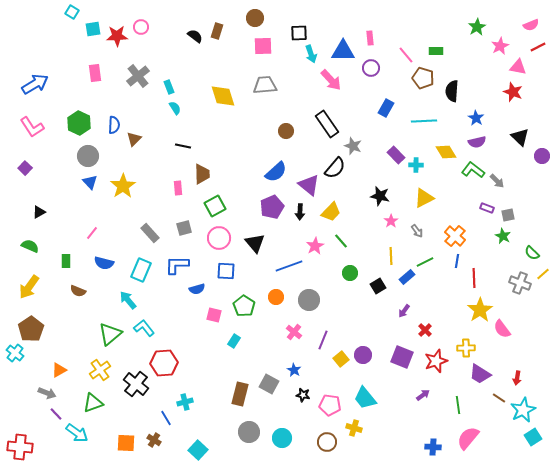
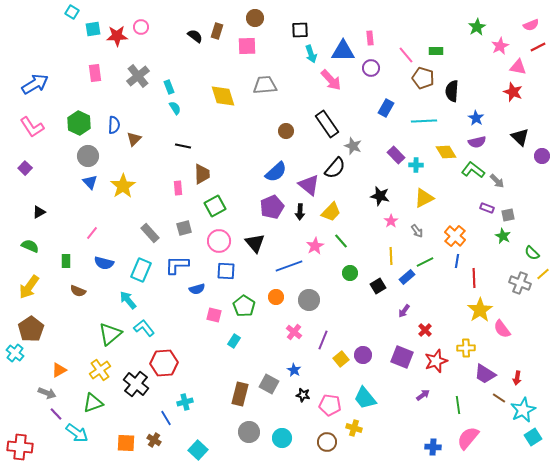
black square at (299, 33): moved 1 px right, 3 px up
pink square at (263, 46): moved 16 px left
pink circle at (219, 238): moved 3 px down
purple trapezoid at (480, 374): moved 5 px right
